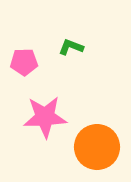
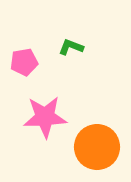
pink pentagon: rotated 8 degrees counterclockwise
